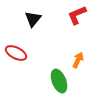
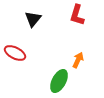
red L-shape: rotated 50 degrees counterclockwise
red ellipse: moved 1 px left
green ellipse: rotated 50 degrees clockwise
